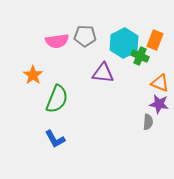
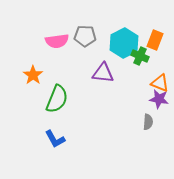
purple star: moved 5 px up
